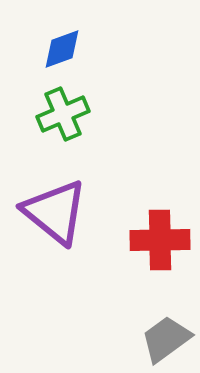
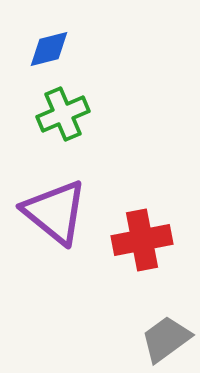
blue diamond: moved 13 px left; rotated 6 degrees clockwise
red cross: moved 18 px left; rotated 10 degrees counterclockwise
